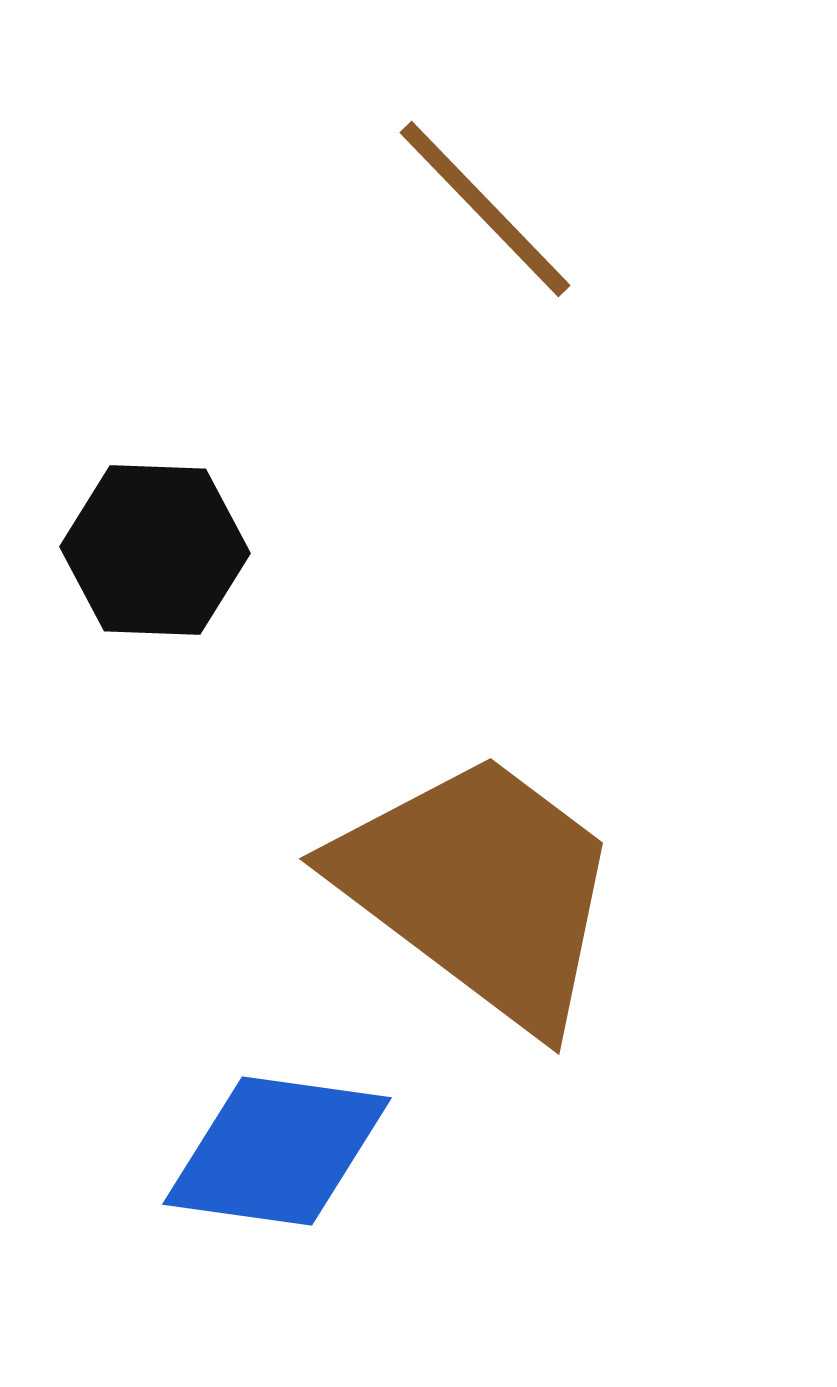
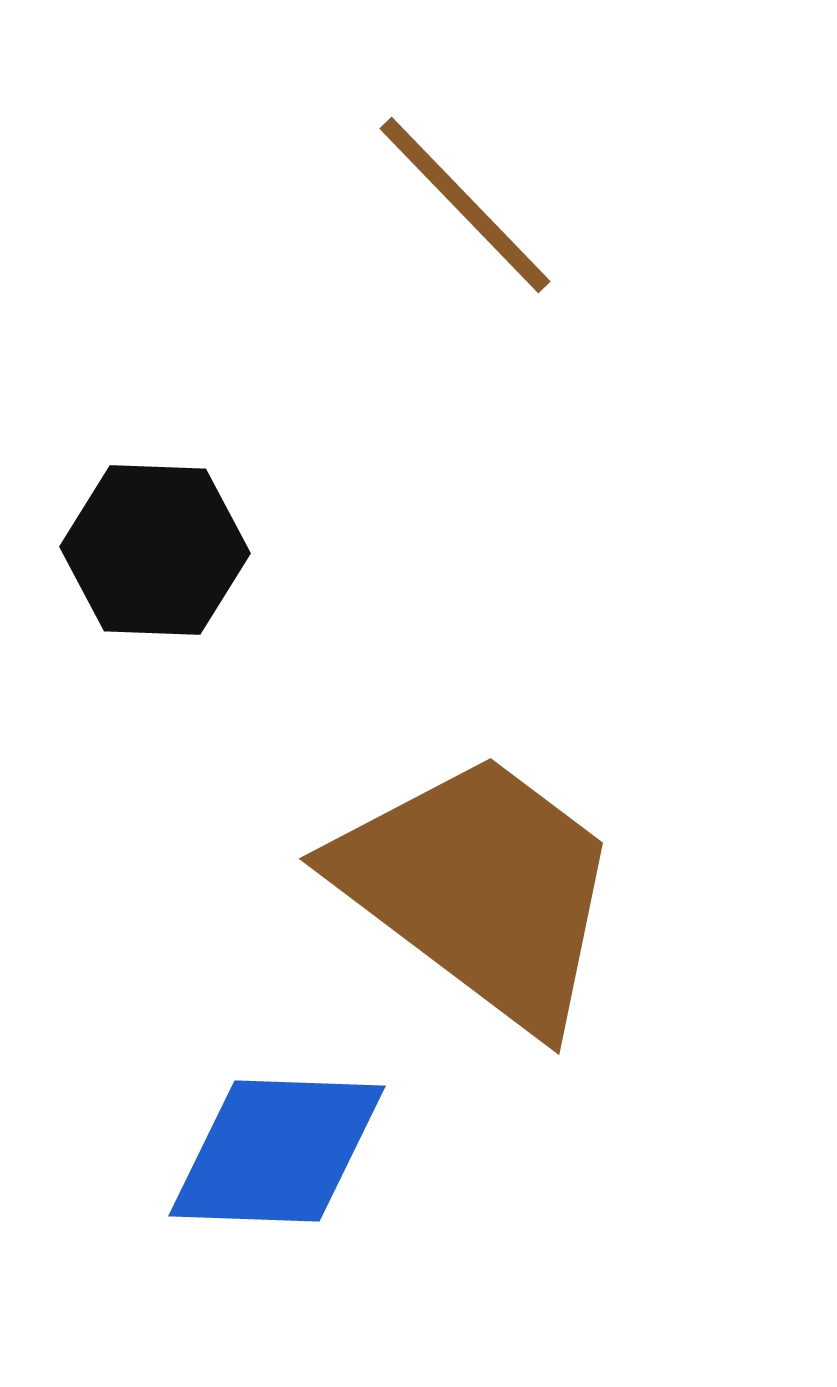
brown line: moved 20 px left, 4 px up
blue diamond: rotated 6 degrees counterclockwise
